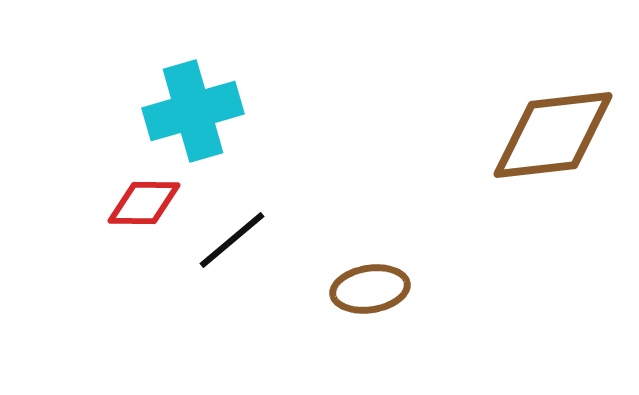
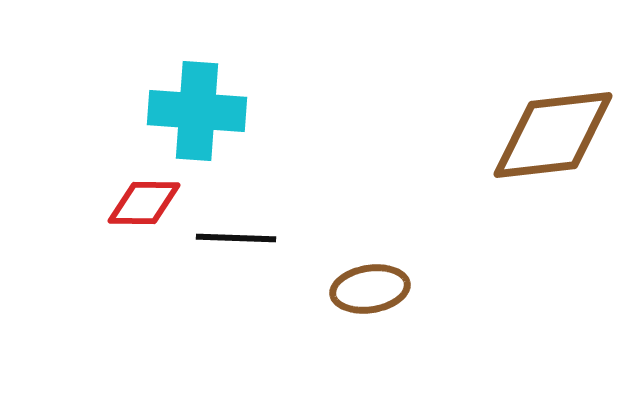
cyan cross: moved 4 px right; rotated 20 degrees clockwise
black line: moved 4 px right, 2 px up; rotated 42 degrees clockwise
